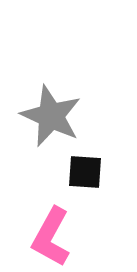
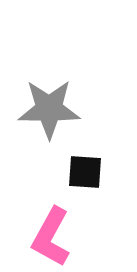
gray star: moved 2 px left, 7 px up; rotated 24 degrees counterclockwise
